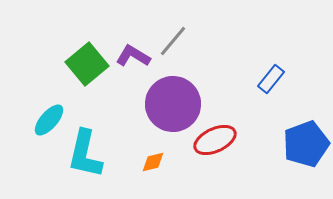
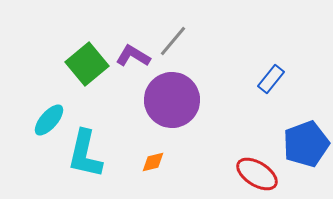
purple circle: moved 1 px left, 4 px up
red ellipse: moved 42 px right, 34 px down; rotated 57 degrees clockwise
